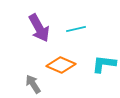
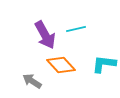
purple arrow: moved 6 px right, 7 px down
orange diamond: rotated 24 degrees clockwise
gray arrow: moved 1 px left, 3 px up; rotated 24 degrees counterclockwise
